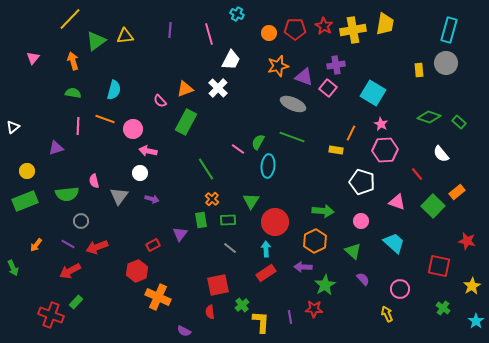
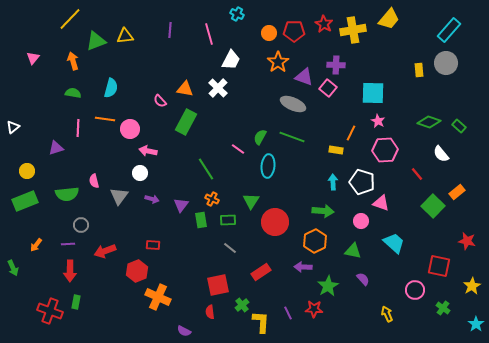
yellow trapezoid at (385, 24): moved 4 px right, 5 px up; rotated 30 degrees clockwise
red star at (324, 26): moved 2 px up
red pentagon at (295, 29): moved 1 px left, 2 px down
cyan rectangle at (449, 30): rotated 25 degrees clockwise
green triangle at (96, 41): rotated 15 degrees clockwise
purple cross at (336, 65): rotated 12 degrees clockwise
orange star at (278, 66): moved 4 px up; rotated 20 degrees counterclockwise
orange triangle at (185, 89): rotated 30 degrees clockwise
cyan semicircle at (114, 90): moved 3 px left, 2 px up
cyan square at (373, 93): rotated 30 degrees counterclockwise
green diamond at (429, 117): moved 5 px down
orange line at (105, 119): rotated 12 degrees counterclockwise
green rectangle at (459, 122): moved 4 px down
pink star at (381, 124): moved 3 px left, 3 px up
pink line at (78, 126): moved 2 px down
pink circle at (133, 129): moved 3 px left
green semicircle at (258, 142): moved 2 px right, 5 px up
orange cross at (212, 199): rotated 16 degrees counterclockwise
pink triangle at (397, 202): moved 16 px left, 1 px down
gray circle at (81, 221): moved 4 px down
purple triangle at (180, 234): moved 1 px right, 29 px up
purple line at (68, 244): rotated 32 degrees counterclockwise
red rectangle at (153, 245): rotated 32 degrees clockwise
red arrow at (97, 247): moved 8 px right, 4 px down
cyan arrow at (266, 249): moved 67 px right, 67 px up
green triangle at (353, 251): rotated 30 degrees counterclockwise
red arrow at (70, 271): rotated 60 degrees counterclockwise
red rectangle at (266, 273): moved 5 px left, 1 px up
green star at (325, 285): moved 3 px right, 1 px down
pink circle at (400, 289): moved 15 px right, 1 px down
green rectangle at (76, 302): rotated 32 degrees counterclockwise
red cross at (51, 315): moved 1 px left, 4 px up
purple line at (290, 317): moved 2 px left, 4 px up; rotated 16 degrees counterclockwise
cyan star at (476, 321): moved 3 px down
